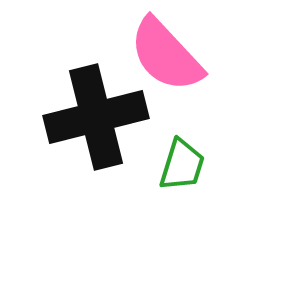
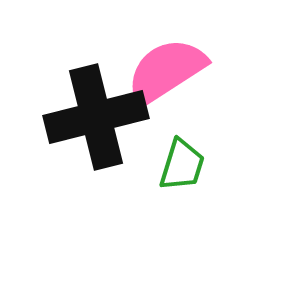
pink semicircle: moved 16 px down; rotated 100 degrees clockwise
